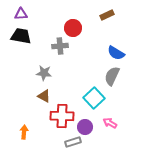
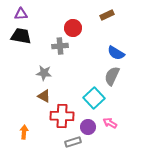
purple circle: moved 3 px right
